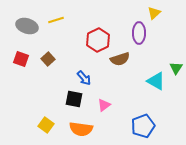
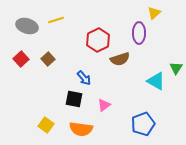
red square: rotated 28 degrees clockwise
blue pentagon: moved 2 px up
